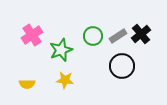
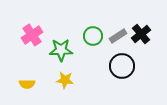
green star: rotated 20 degrees clockwise
